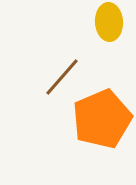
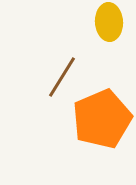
brown line: rotated 9 degrees counterclockwise
